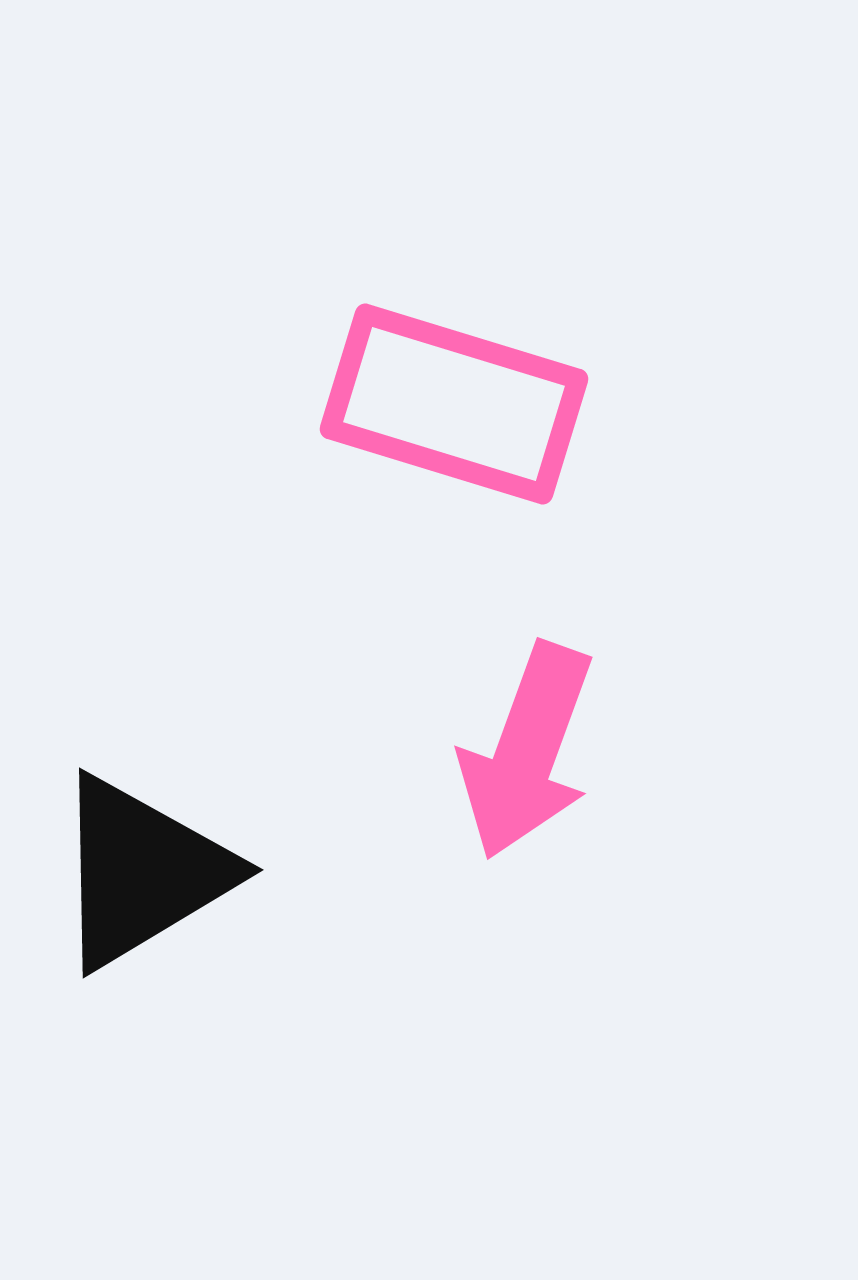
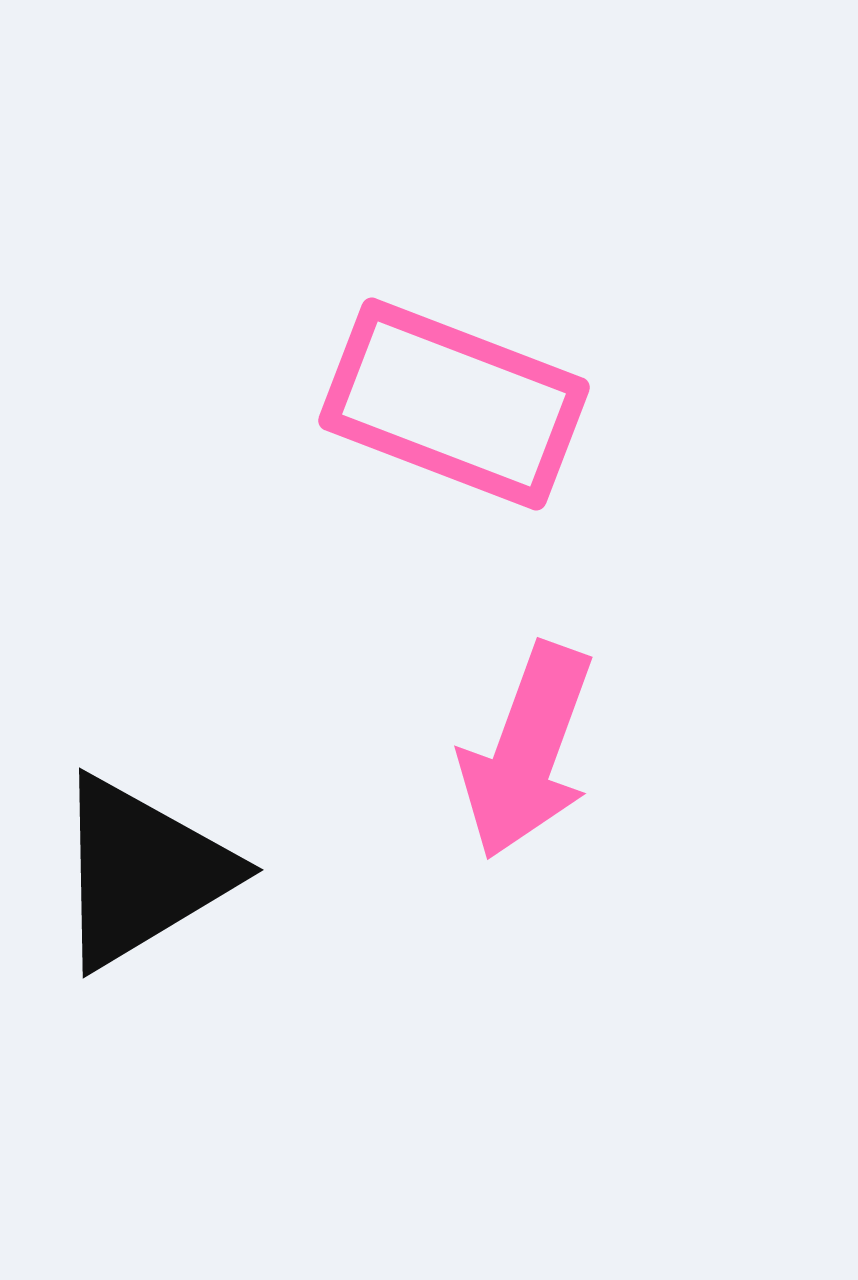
pink rectangle: rotated 4 degrees clockwise
